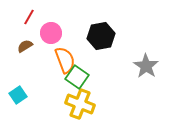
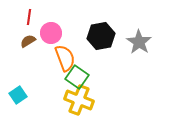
red line: rotated 21 degrees counterclockwise
brown semicircle: moved 3 px right, 5 px up
orange semicircle: moved 2 px up
gray star: moved 7 px left, 24 px up
yellow cross: moved 1 px left, 4 px up
